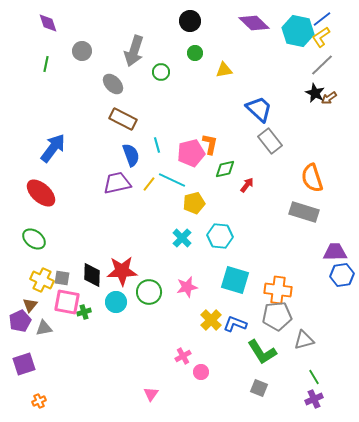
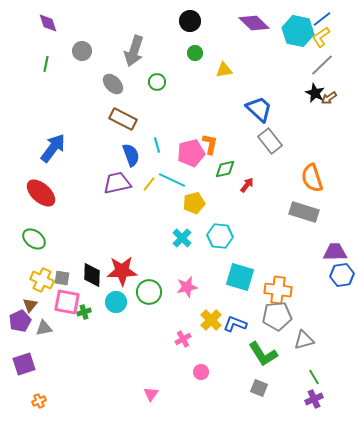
green circle at (161, 72): moved 4 px left, 10 px down
cyan square at (235, 280): moved 5 px right, 3 px up
green L-shape at (262, 352): moved 1 px right, 2 px down
pink cross at (183, 356): moved 17 px up
